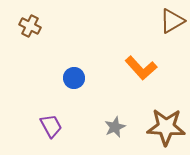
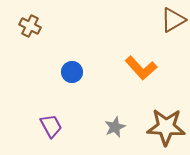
brown triangle: moved 1 px right, 1 px up
blue circle: moved 2 px left, 6 px up
